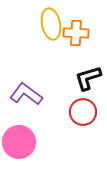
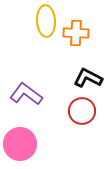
yellow ellipse: moved 5 px left, 3 px up; rotated 8 degrees clockwise
black L-shape: rotated 44 degrees clockwise
red circle: moved 1 px left, 1 px up
pink circle: moved 1 px right, 2 px down
